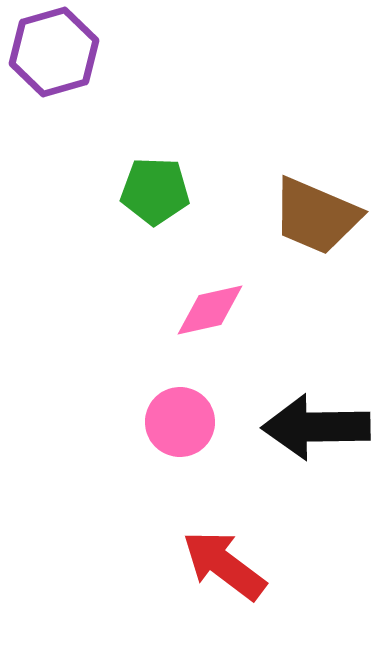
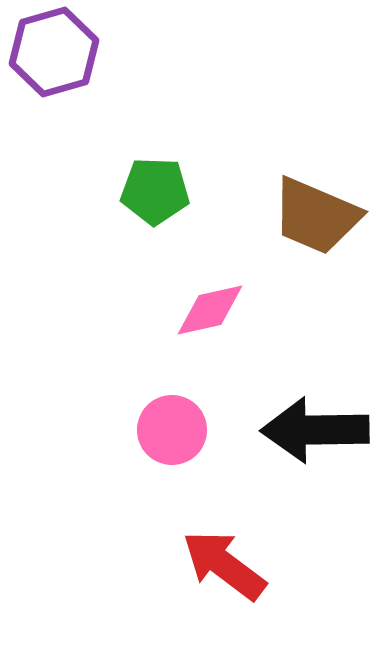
pink circle: moved 8 px left, 8 px down
black arrow: moved 1 px left, 3 px down
